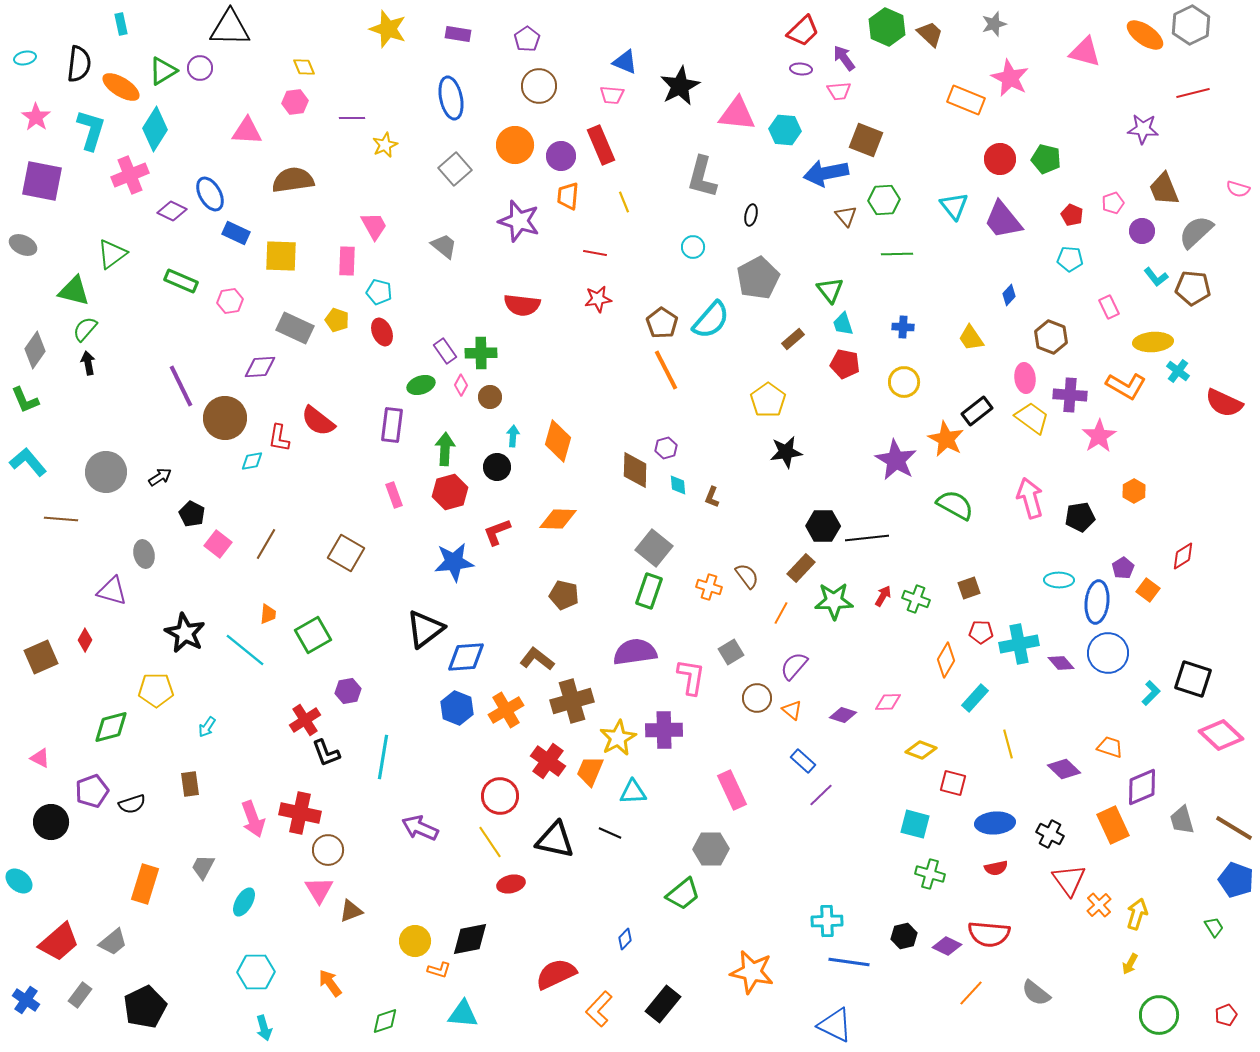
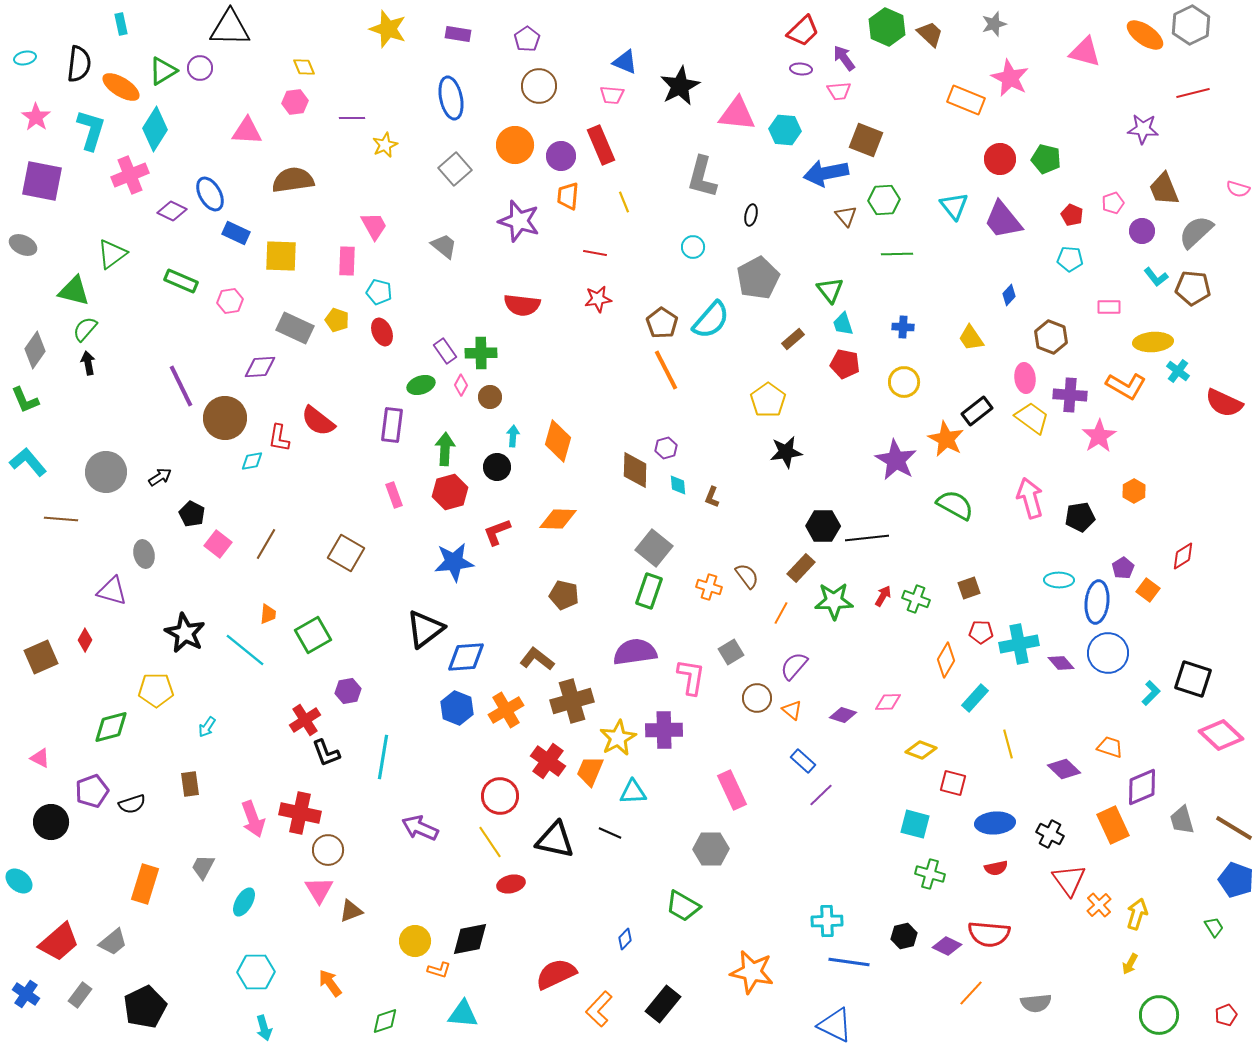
pink rectangle at (1109, 307): rotated 65 degrees counterclockwise
green trapezoid at (683, 894): moved 12 px down; rotated 69 degrees clockwise
gray semicircle at (1036, 993): moved 10 px down; rotated 44 degrees counterclockwise
blue cross at (26, 1000): moved 6 px up
